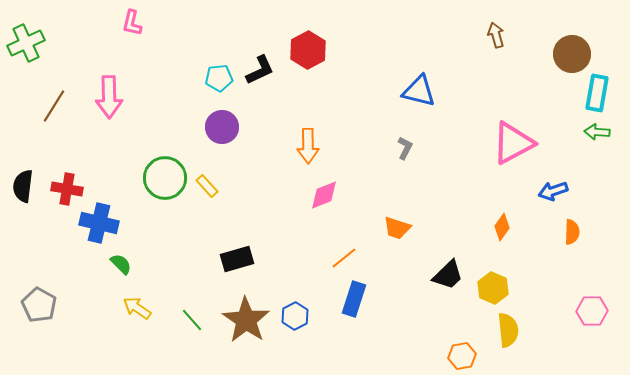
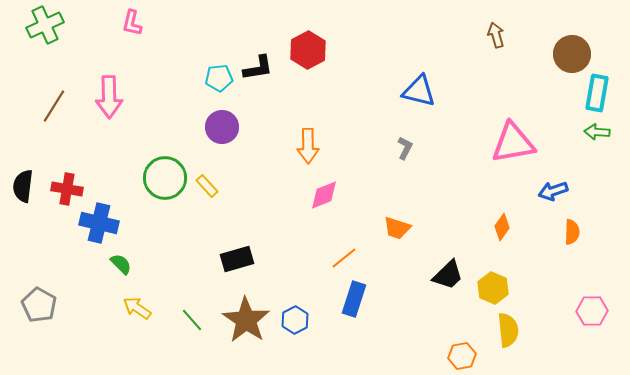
green cross: moved 19 px right, 18 px up
black L-shape: moved 2 px left, 2 px up; rotated 16 degrees clockwise
pink triangle: rotated 18 degrees clockwise
blue hexagon: moved 4 px down
